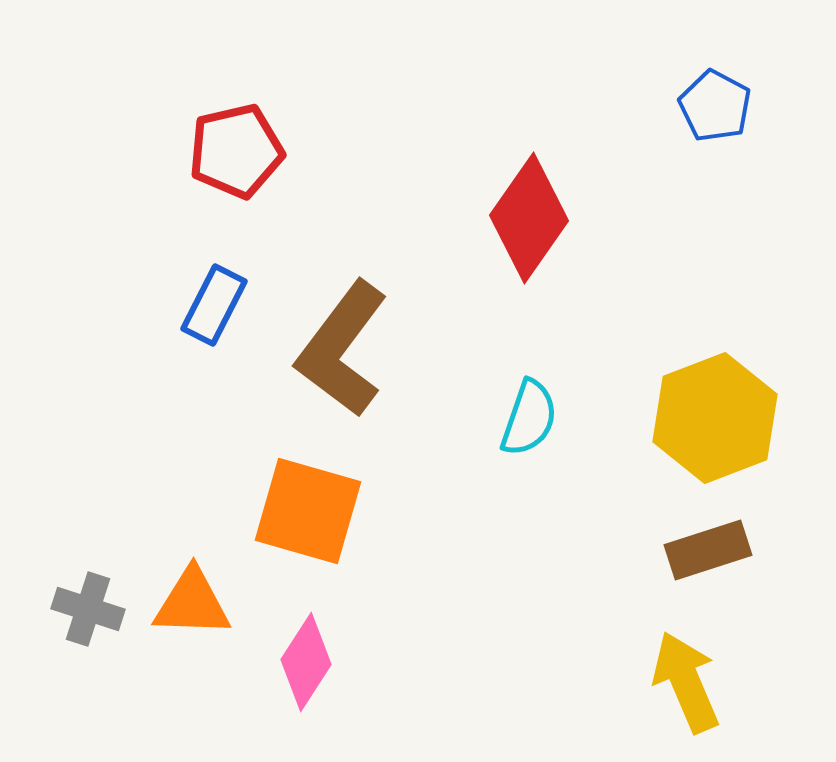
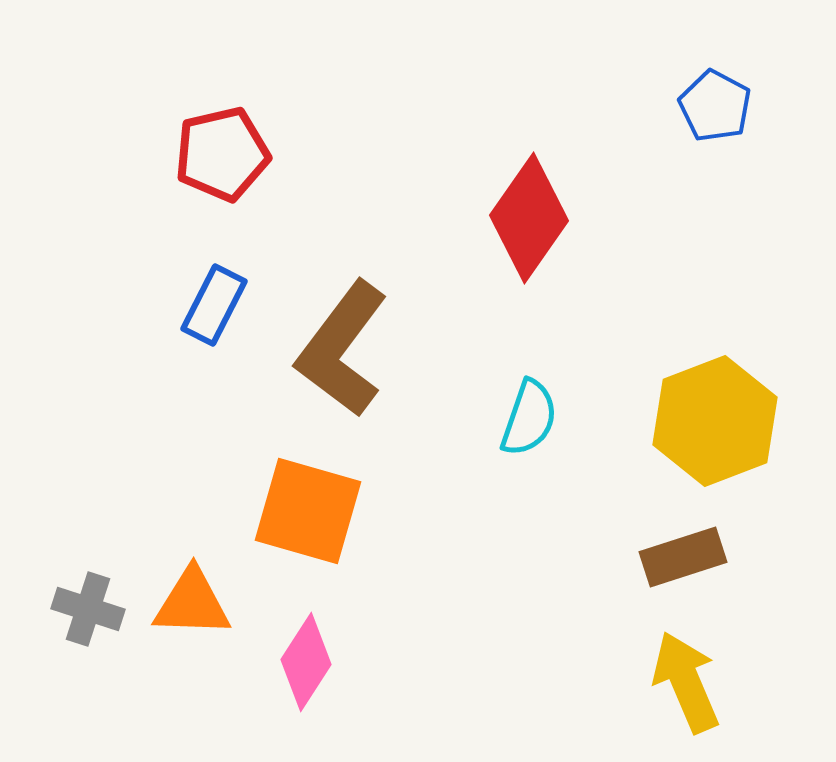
red pentagon: moved 14 px left, 3 px down
yellow hexagon: moved 3 px down
brown rectangle: moved 25 px left, 7 px down
